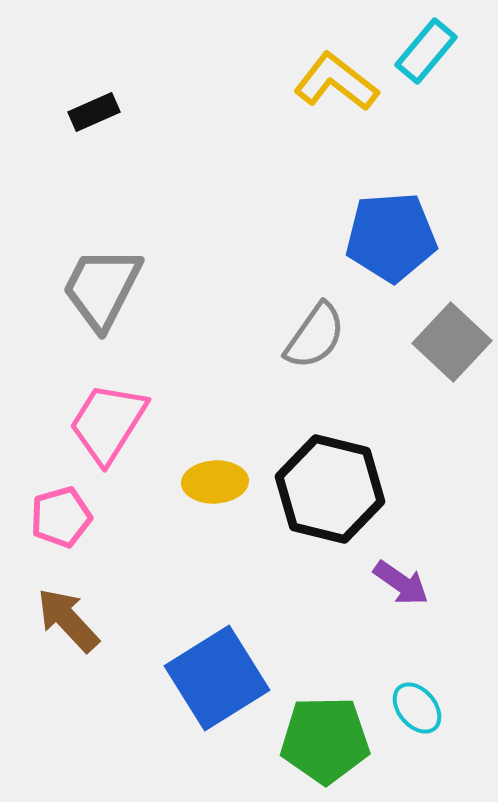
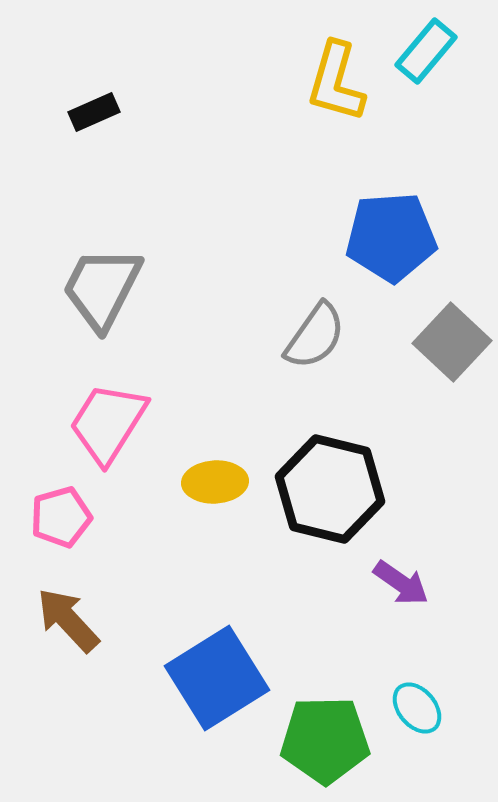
yellow L-shape: rotated 112 degrees counterclockwise
